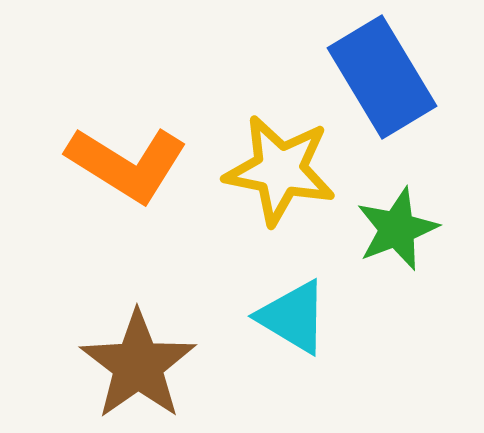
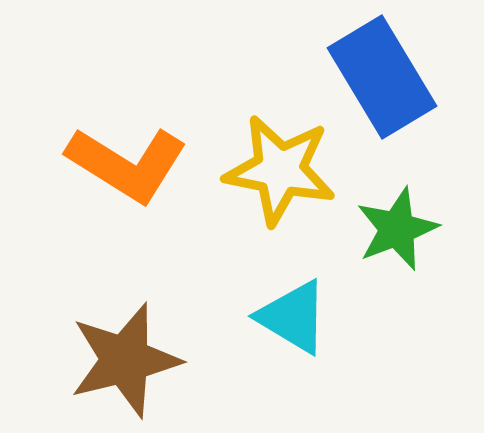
brown star: moved 13 px left, 5 px up; rotated 21 degrees clockwise
